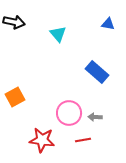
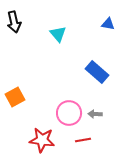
black arrow: rotated 65 degrees clockwise
gray arrow: moved 3 px up
